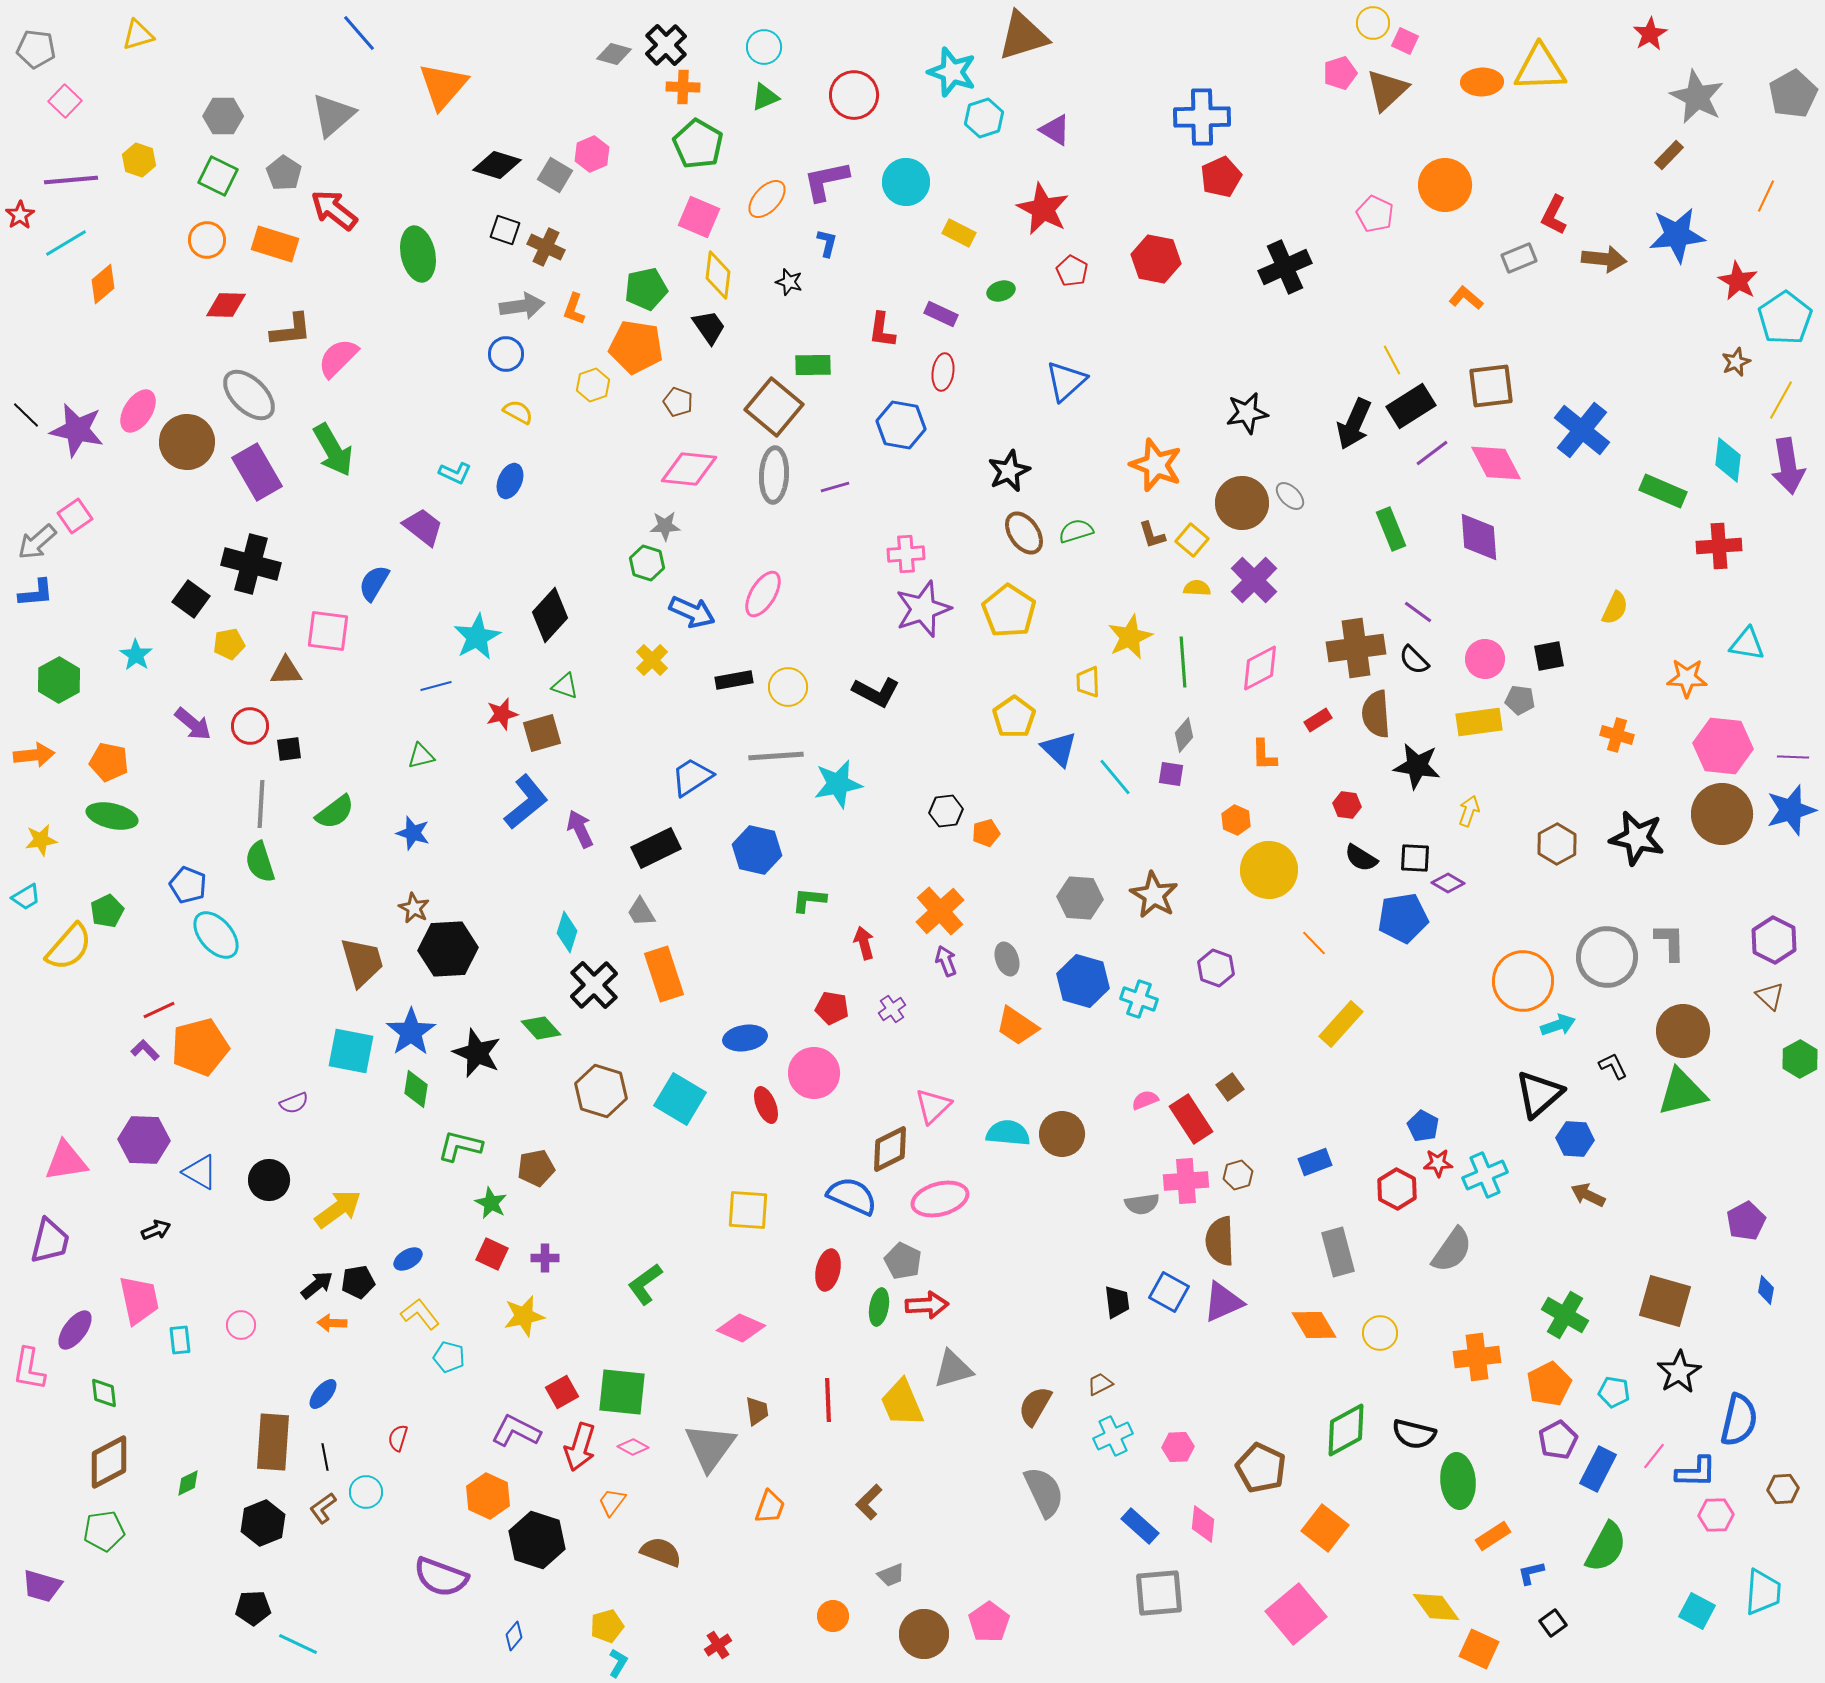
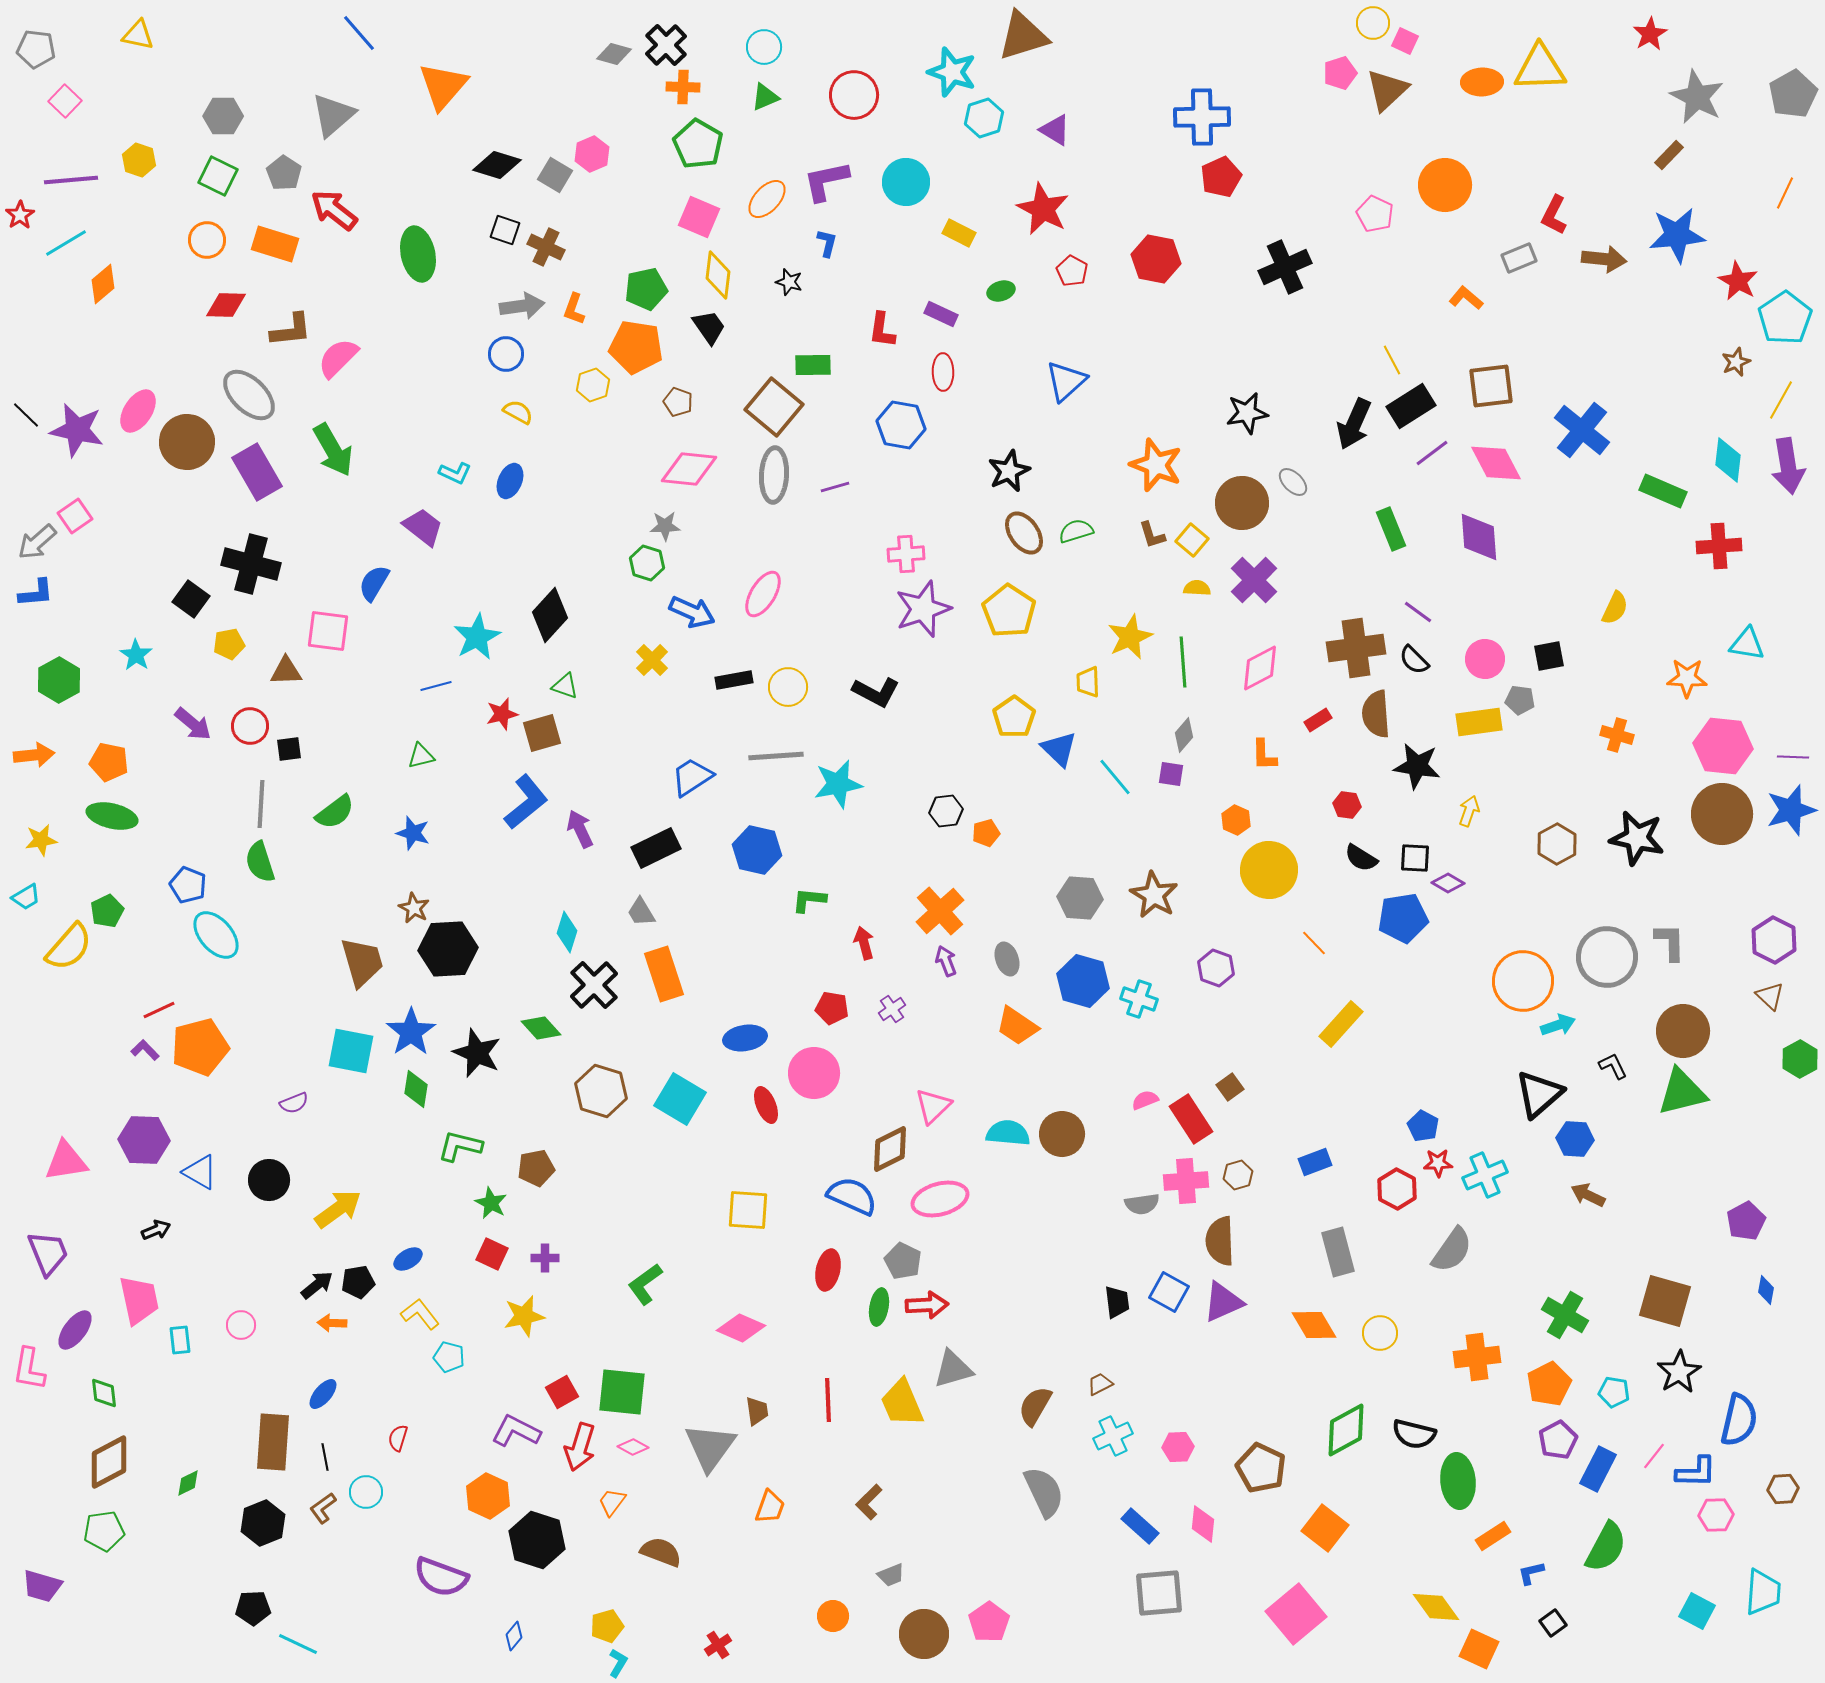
yellow triangle at (138, 35): rotated 28 degrees clockwise
orange line at (1766, 196): moved 19 px right, 3 px up
red ellipse at (943, 372): rotated 9 degrees counterclockwise
gray ellipse at (1290, 496): moved 3 px right, 14 px up
purple trapezoid at (50, 1241): moved 2 px left, 12 px down; rotated 36 degrees counterclockwise
